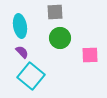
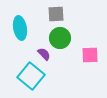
gray square: moved 1 px right, 2 px down
cyan ellipse: moved 2 px down
purple semicircle: moved 22 px right, 2 px down
